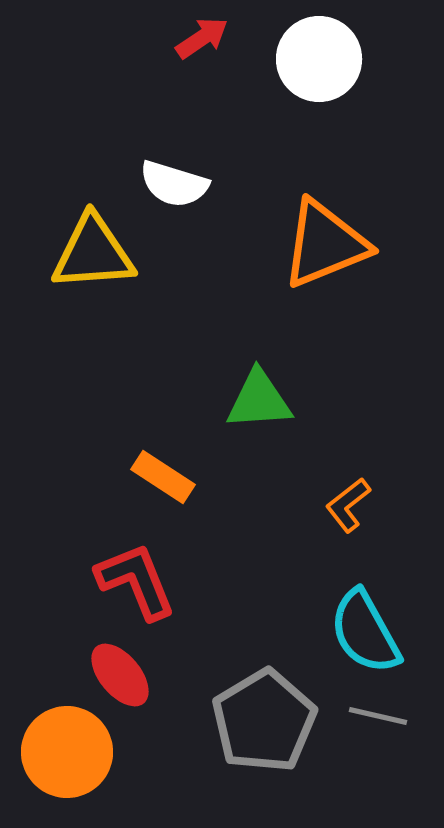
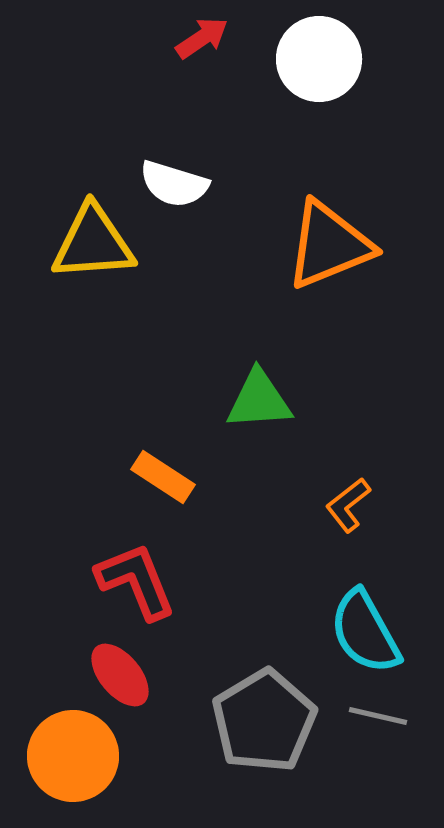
orange triangle: moved 4 px right, 1 px down
yellow triangle: moved 10 px up
orange circle: moved 6 px right, 4 px down
